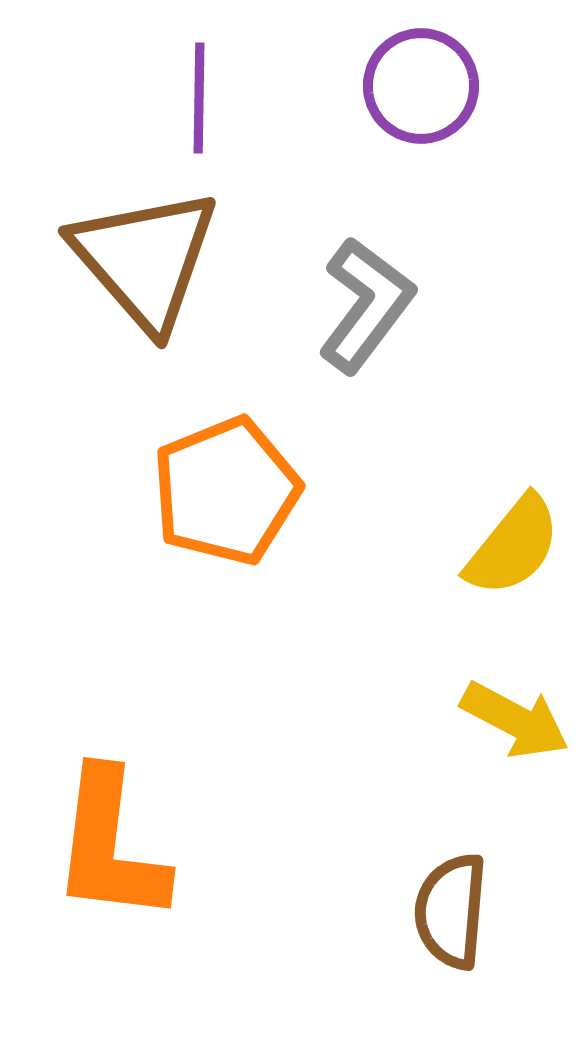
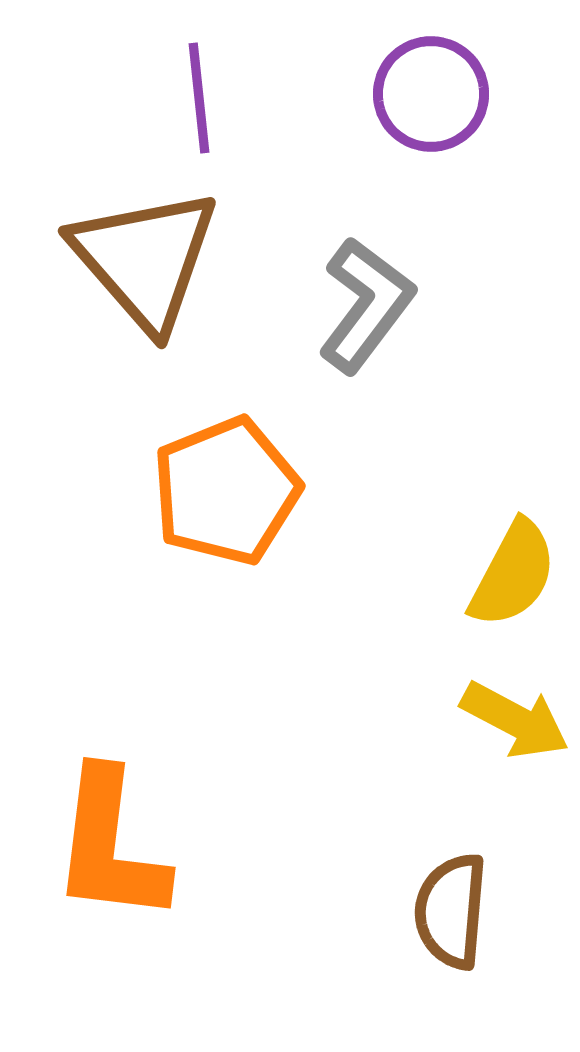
purple circle: moved 10 px right, 8 px down
purple line: rotated 7 degrees counterclockwise
yellow semicircle: moved 28 px down; rotated 11 degrees counterclockwise
